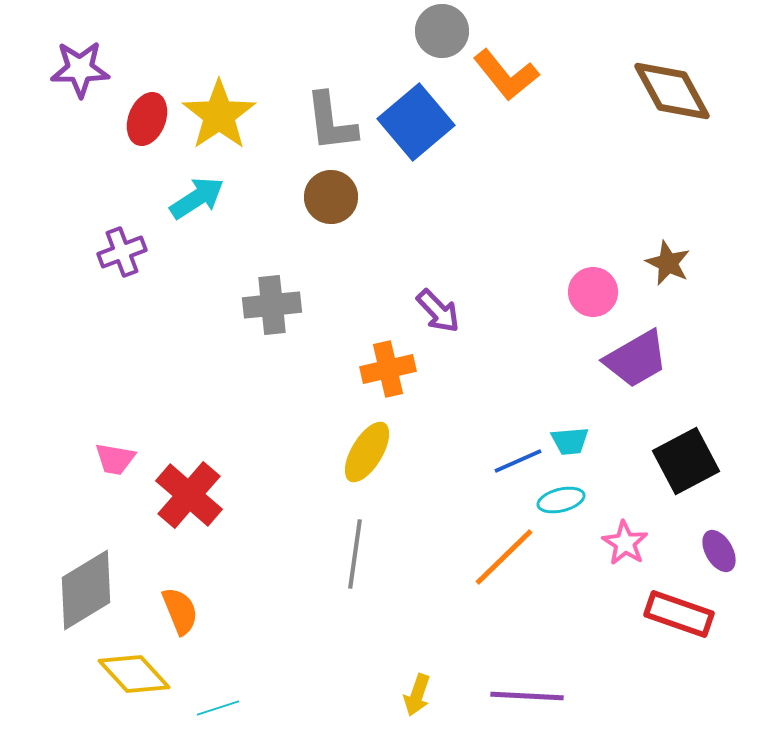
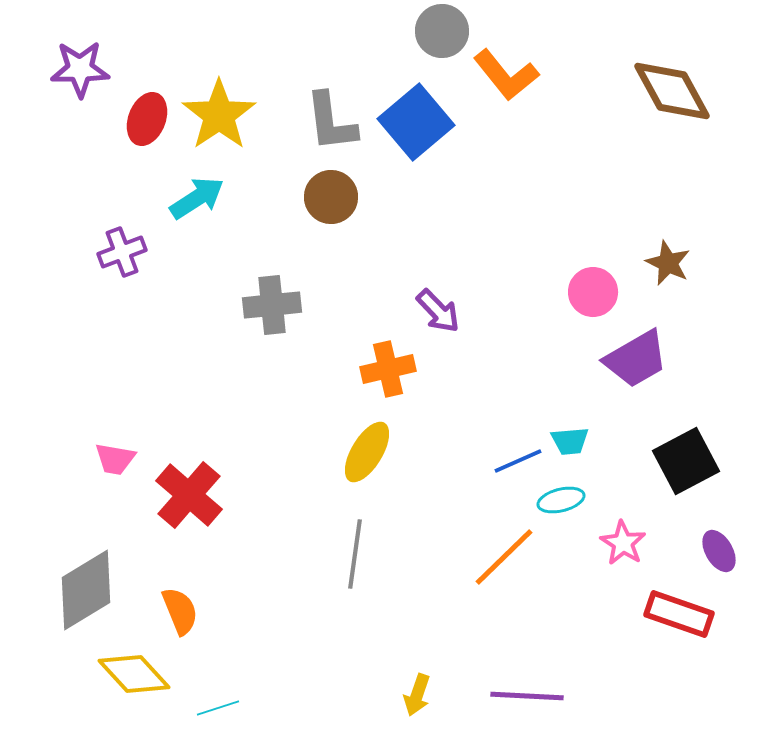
pink star: moved 2 px left
